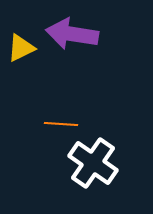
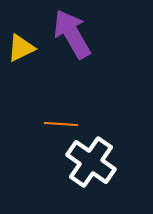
purple arrow: rotated 51 degrees clockwise
white cross: moved 2 px left, 1 px up
